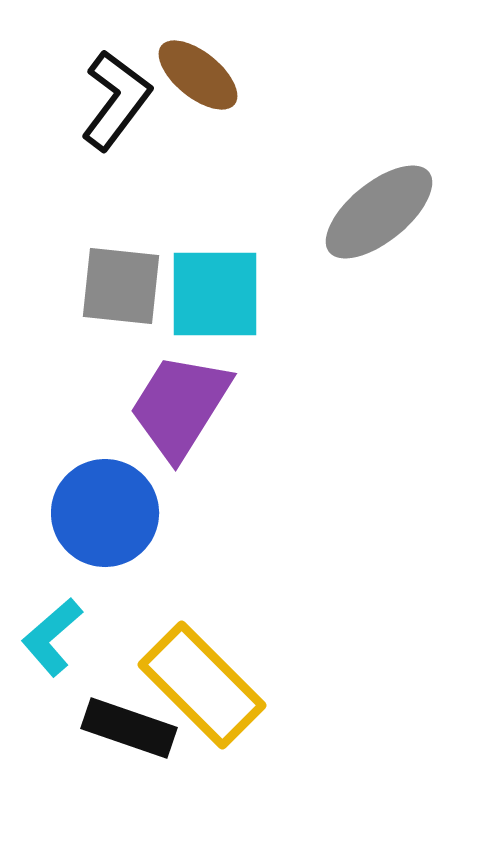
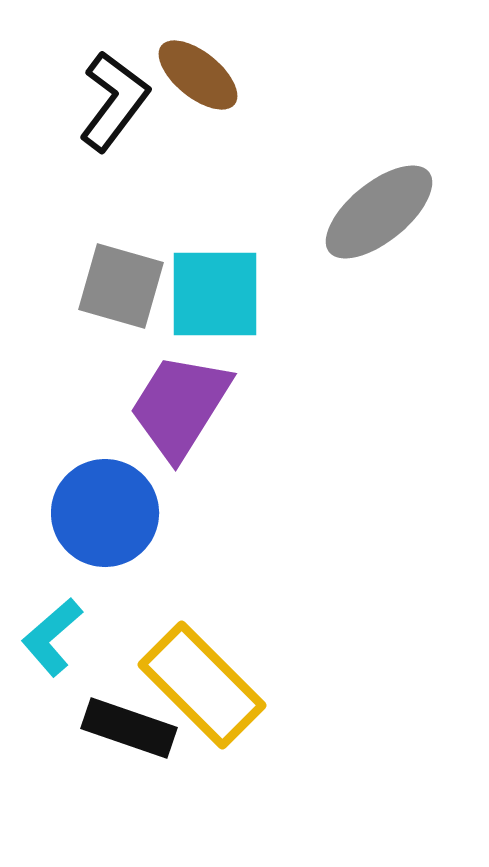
black L-shape: moved 2 px left, 1 px down
gray square: rotated 10 degrees clockwise
